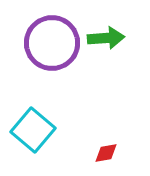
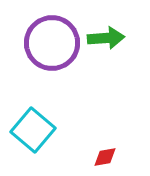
red diamond: moved 1 px left, 4 px down
